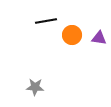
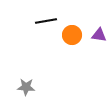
purple triangle: moved 3 px up
gray star: moved 9 px left
